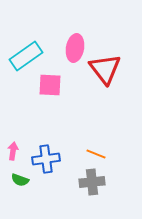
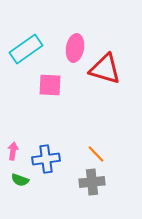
cyan rectangle: moved 7 px up
red triangle: rotated 36 degrees counterclockwise
orange line: rotated 24 degrees clockwise
